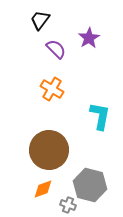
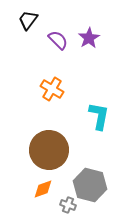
black trapezoid: moved 12 px left
purple semicircle: moved 2 px right, 9 px up
cyan L-shape: moved 1 px left
